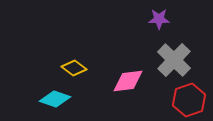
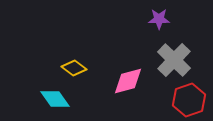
pink diamond: rotated 8 degrees counterclockwise
cyan diamond: rotated 36 degrees clockwise
